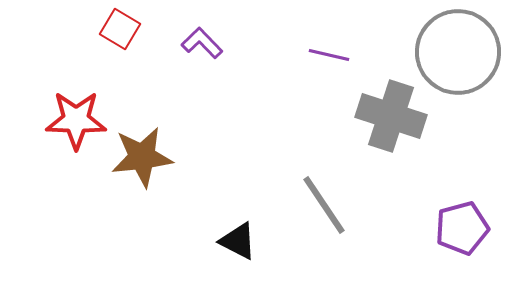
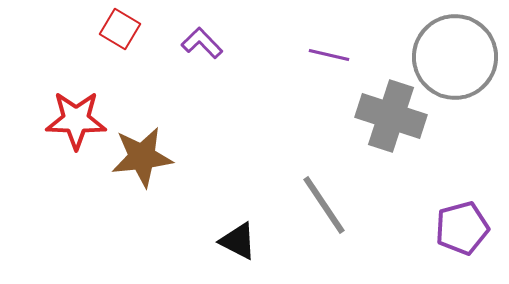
gray circle: moved 3 px left, 5 px down
